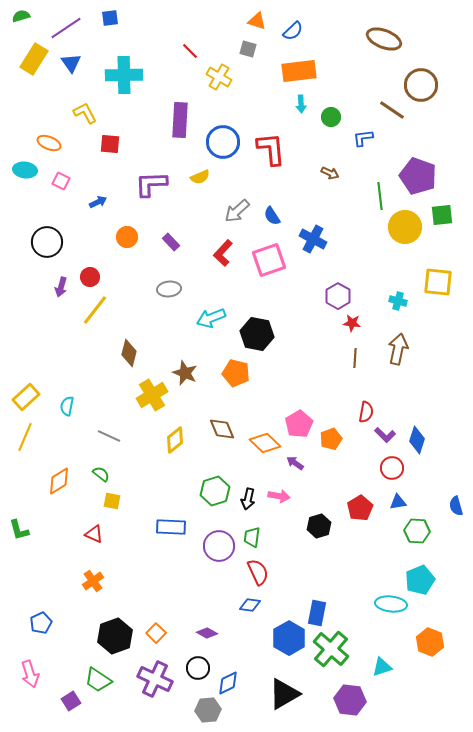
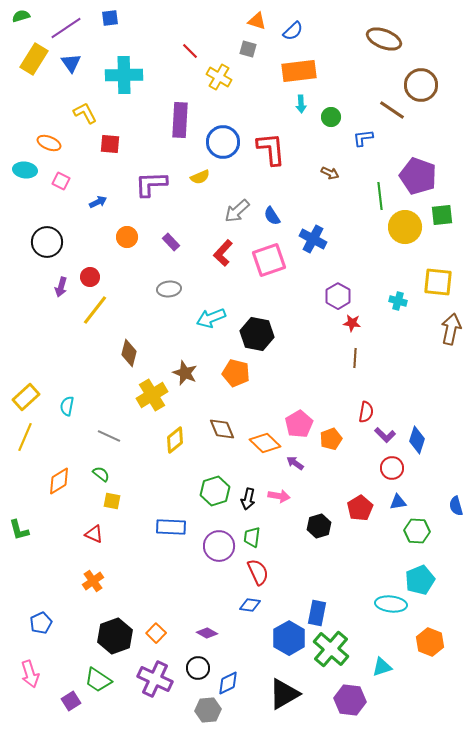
brown arrow at (398, 349): moved 53 px right, 20 px up
